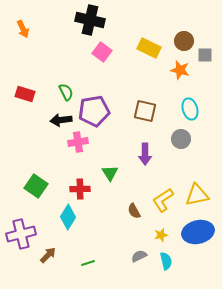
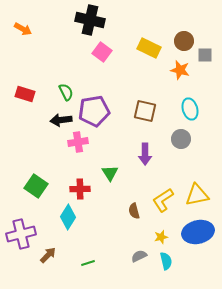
orange arrow: rotated 36 degrees counterclockwise
brown semicircle: rotated 14 degrees clockwise
yellow star: moved 2 px down
